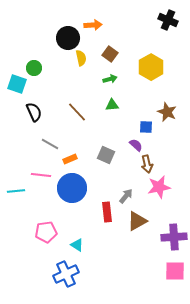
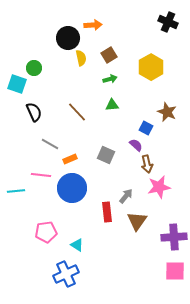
black cross: moved 2 px down
brown square: moved 1 px left, 1 px down; rotated 21 degrees clockwise
blue square: moved 1 px down; rotated 24 degrees clockwise
brown triangle: rotated 25 degrees counterclockwise
